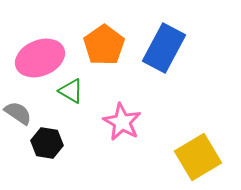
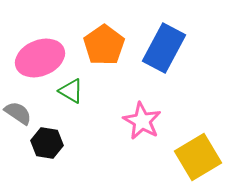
pink star: moved 20 px right, 1 px up
